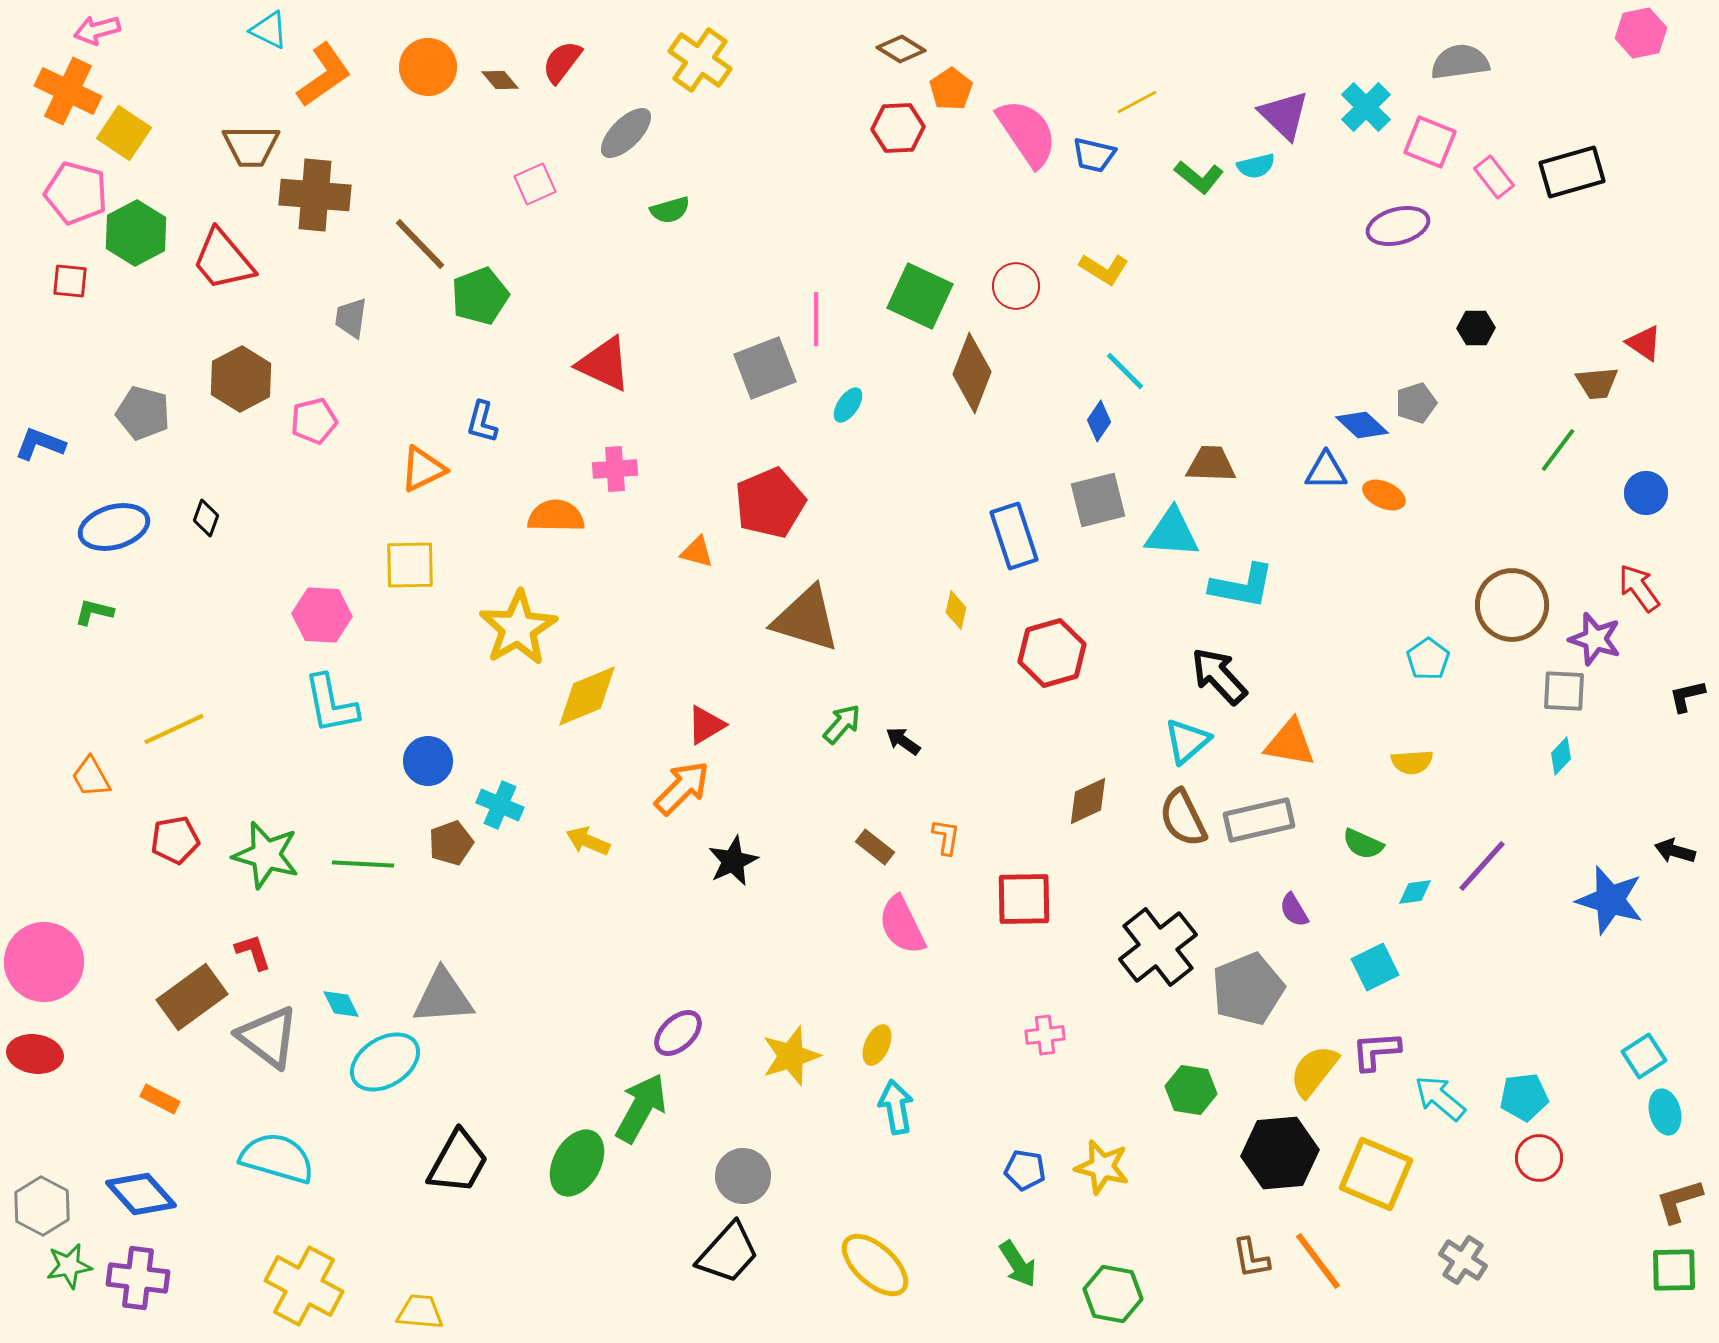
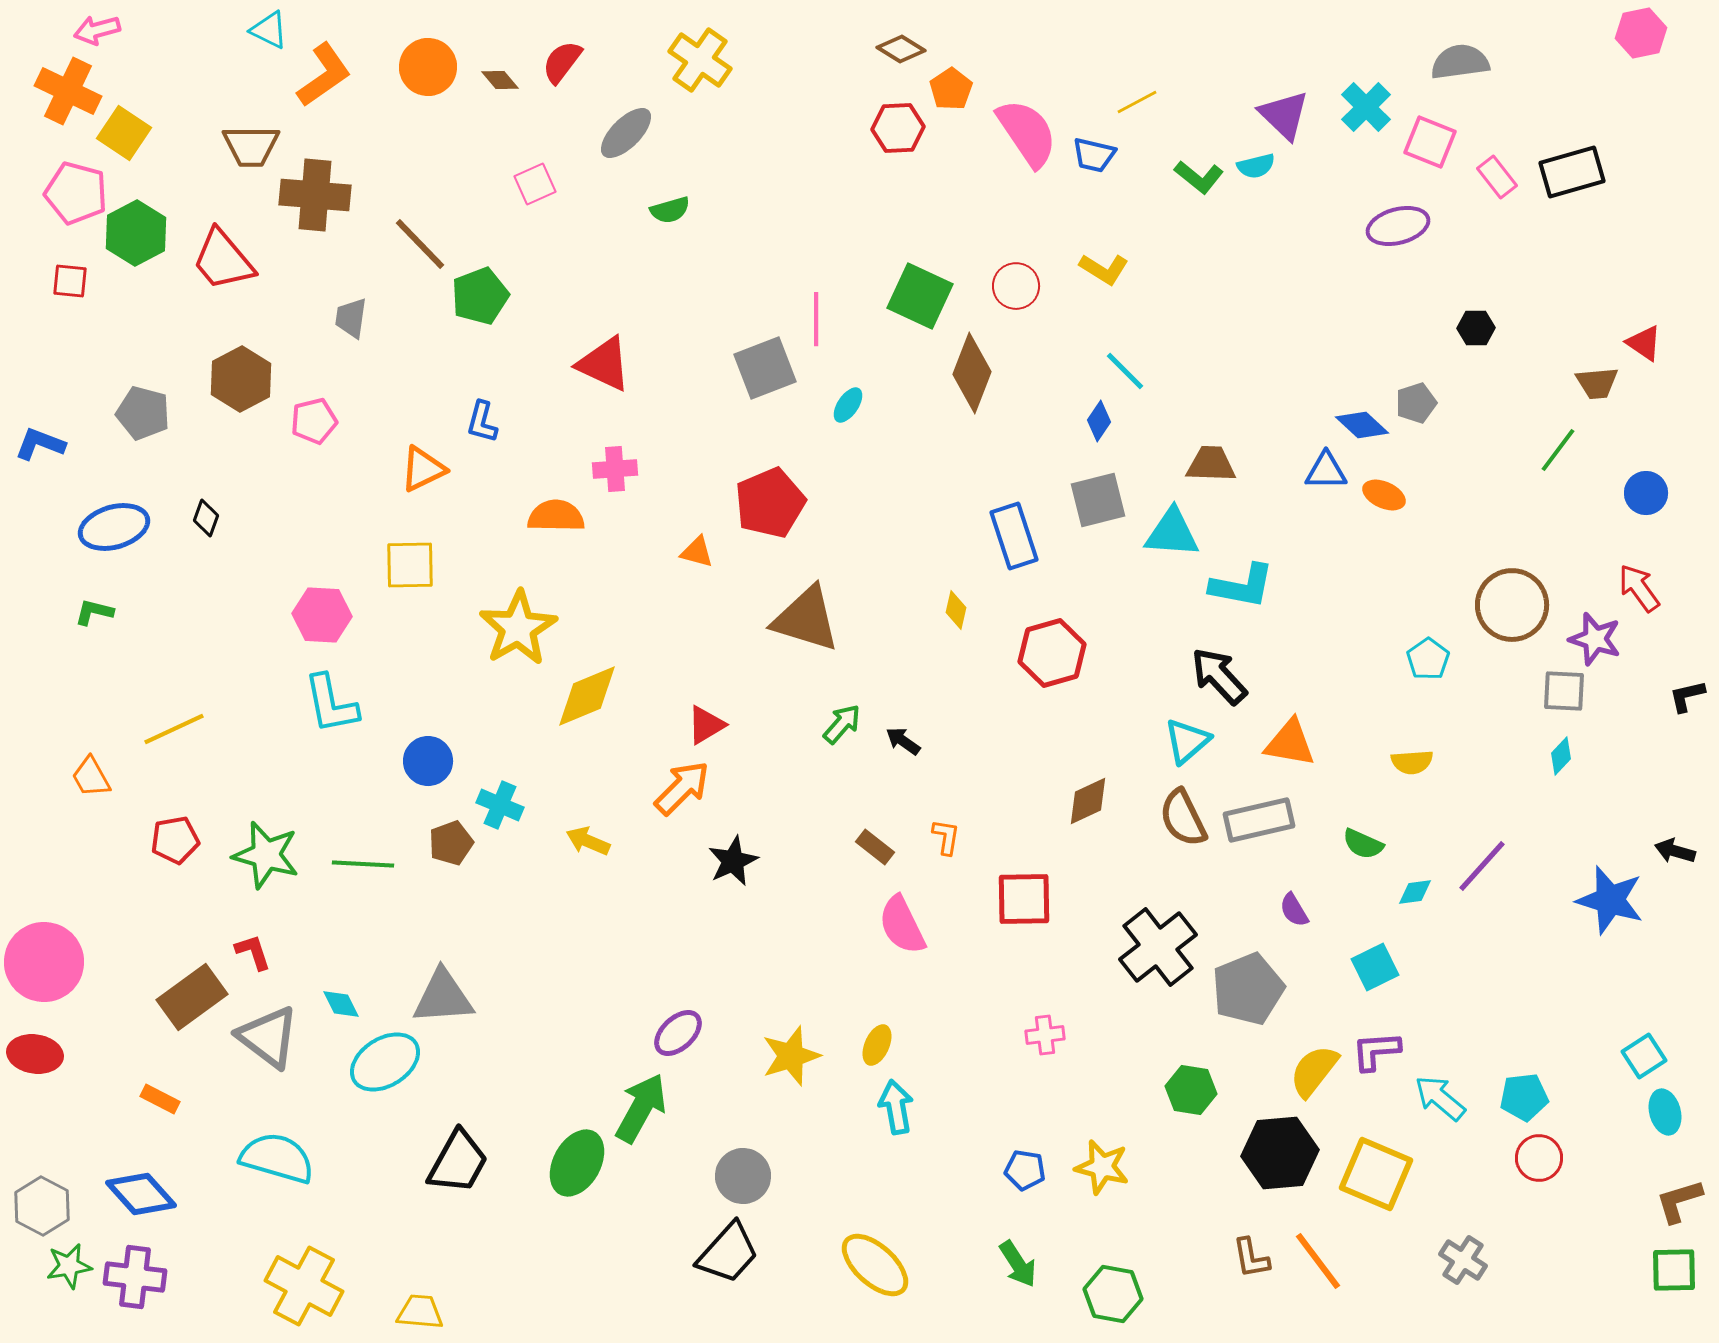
pink rectangle at (1494, 177): moved 3 px right
purple cross at (138, 1278): moved 3 px left, 1 px up
